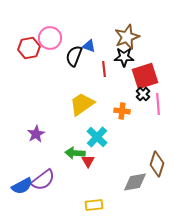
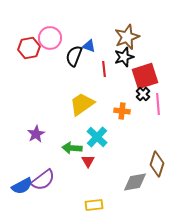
black star: rotated 18 degrees counterclockwise
green arrow: moved 3 px left, 5 px up
